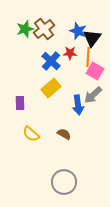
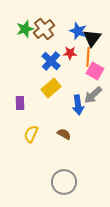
yellow semicircle: rotated 72 degrees clockwise
